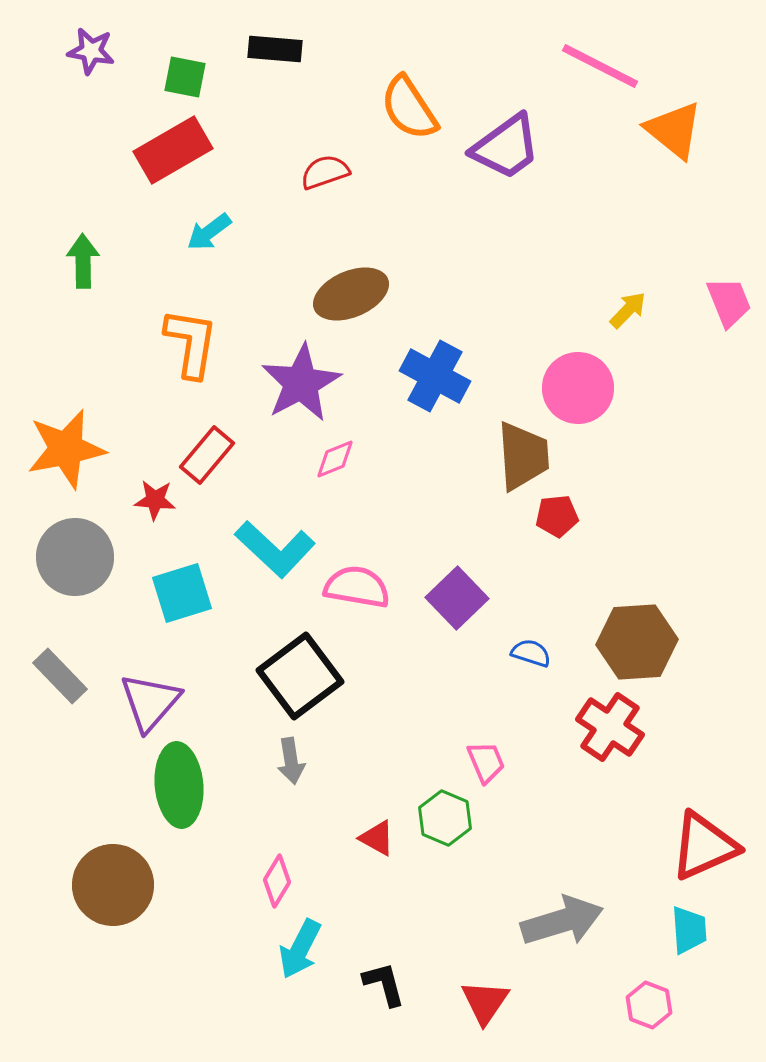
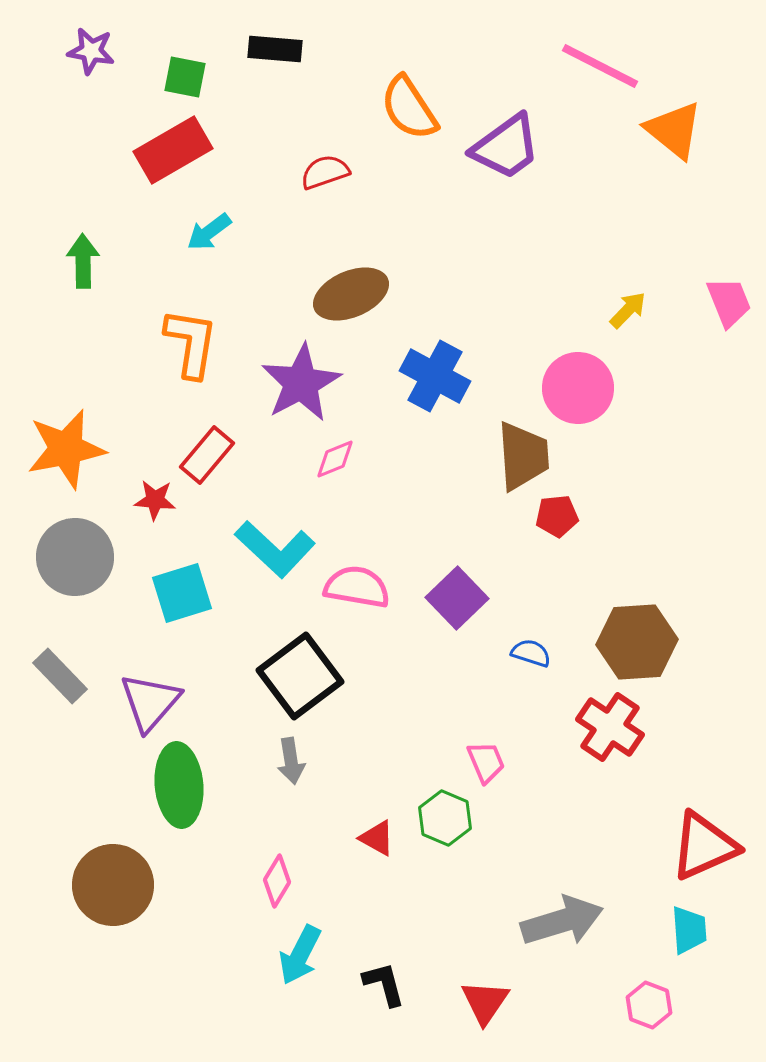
cyan arrow at (300, 949): moved 6 px down
